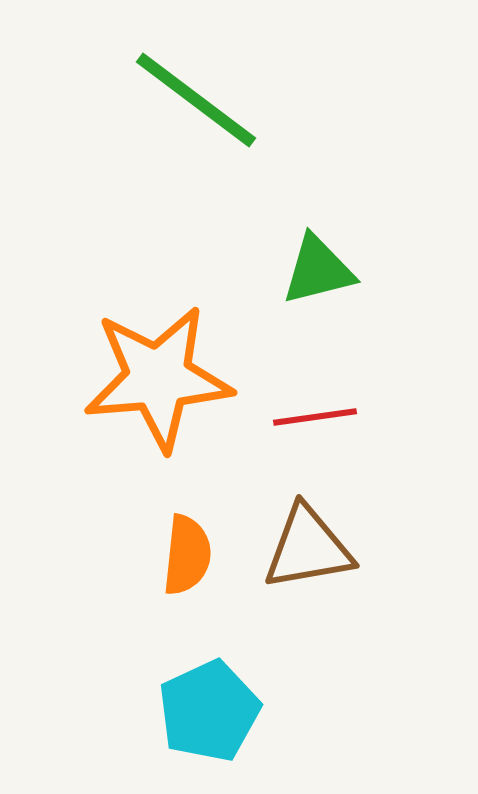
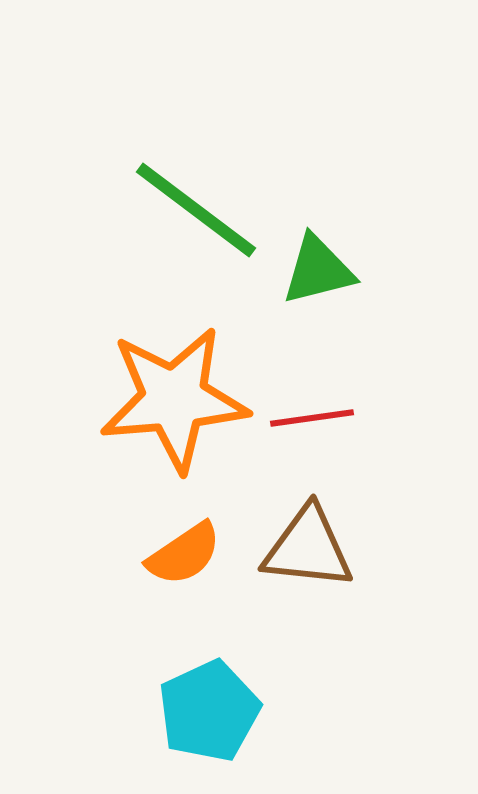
green line: moved 110 px down
orange star: moved 16 px right, 21 px down
red line: moved 3 px left, 1 px down
brown triangle: rotated 16 degrees clockwise
orange semicircle: moved 3 px left, 1 px up; rotated 50 degrees clockwise
